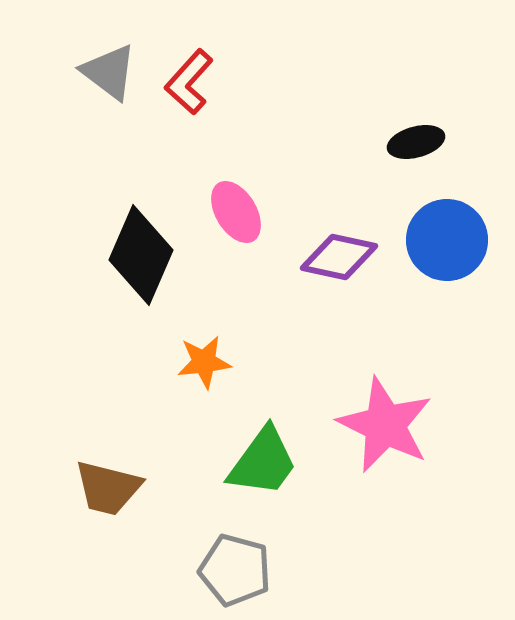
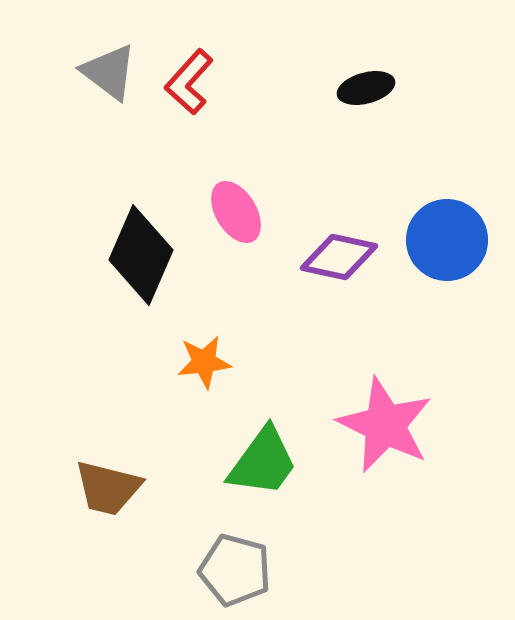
black ellipse: moved 50 px left, 54 px up
